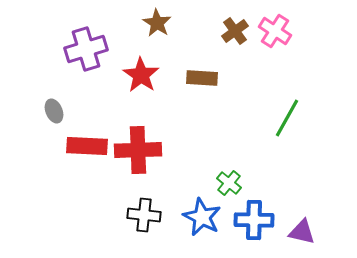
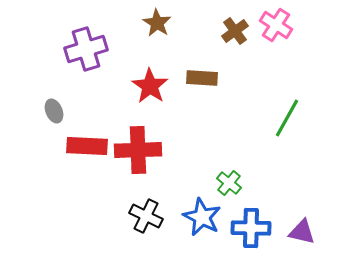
pink cross: moved 1 px right, 6 px up
red star: moved 9 px right, 11 px down
black cross: moved 2 px right, 1 px down; rotated 20 degrees clockwise
blue cross: moved 3 px left, 8 px down
